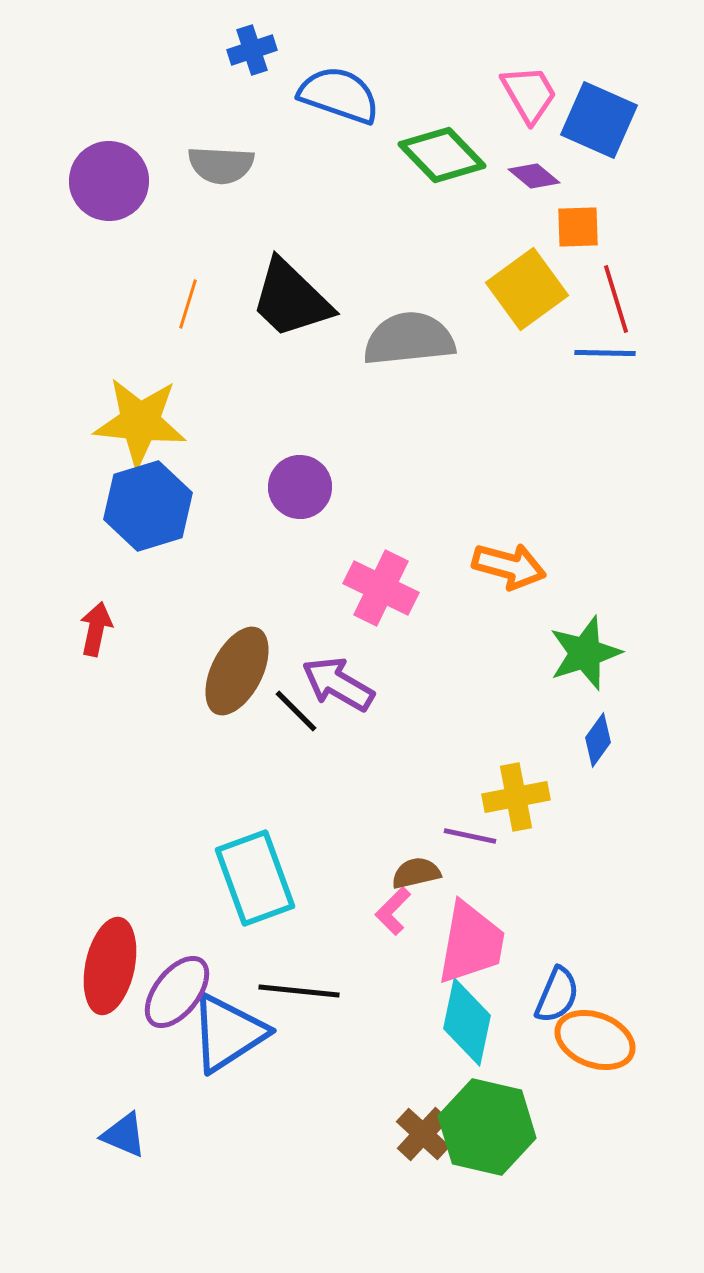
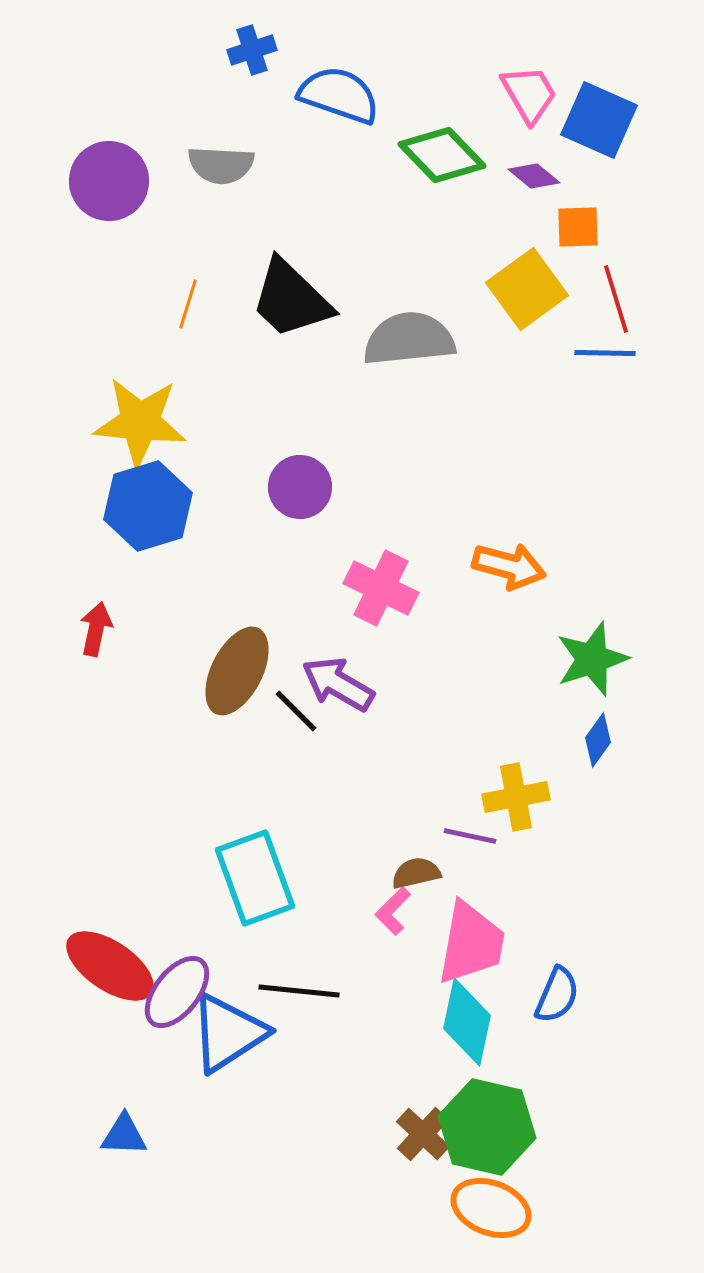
green star at (585, 653): moved 7 px right, 6 px down
red ellipse at (110, 966): rotated 68 degrees counterclockwise
orange ellipse at (595, 1040): moved 104 px left, 168 px down
blue triangle at (124, 1135): rotated 21 degrees counterclockwise
